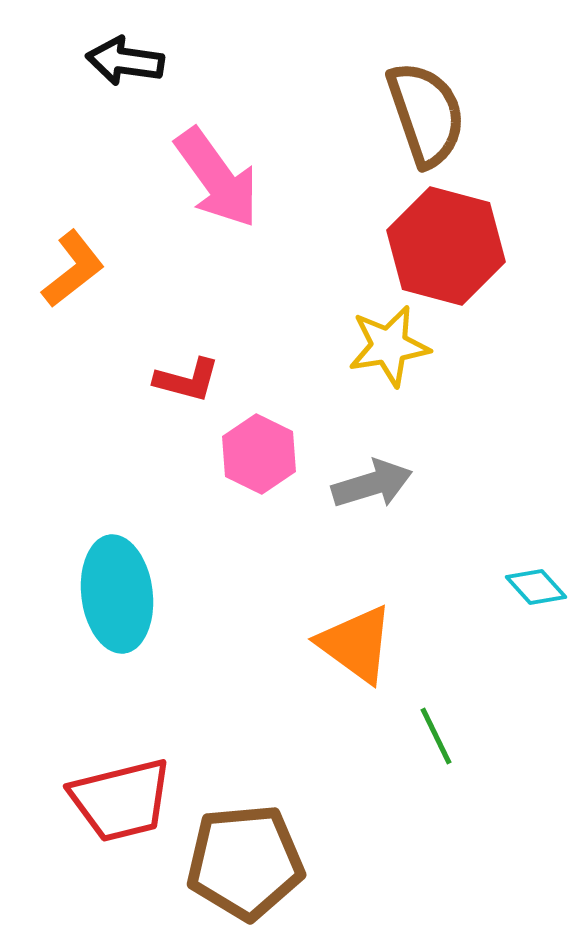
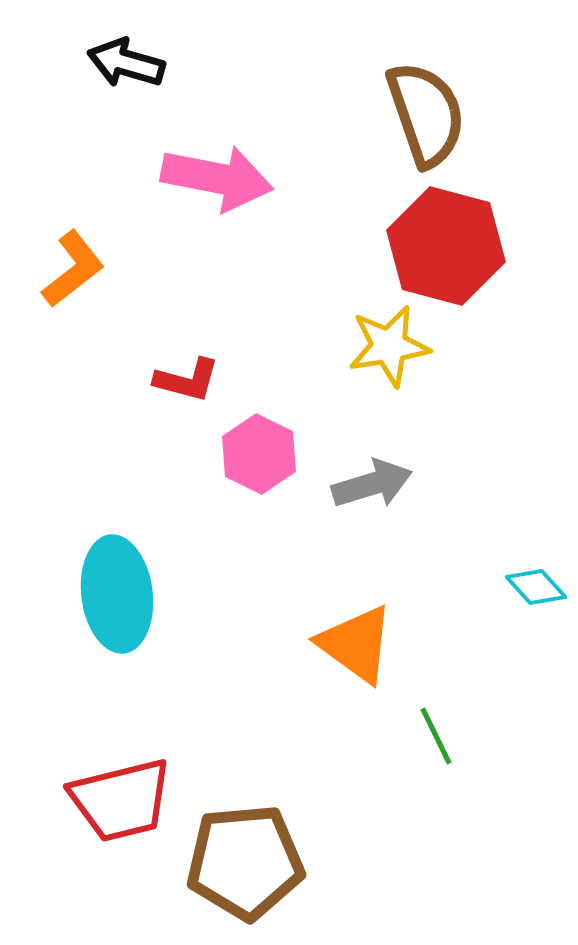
black arrow: moved 1 px right, 2 px down; rotated 8 degrees clockwise
pink arrow: rotated 43 degrees counterclockwise
